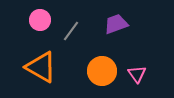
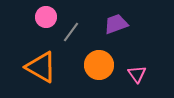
pink circle: moved 6 px right, 3 px up
gray line: moved 1 px down
orange circle: moved 3 px left, 6 px up
